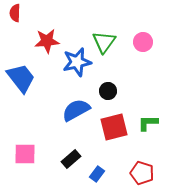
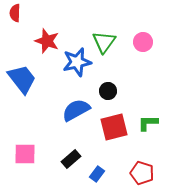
red star: rotated 25 degrees clockwise
blue trapezoid: moved 1 px right, 1 px down
